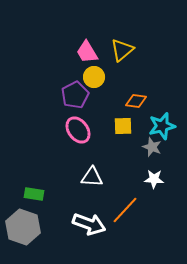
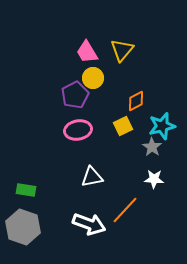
yellow triangle: rotated 10 degrees counterclockwise
yellow circle: moved 1 px left, 1 px down
orange diamond: rotated 35 degrees counterclockwise
yellow square: rotated 24 degrees counterclockwise
pink ellipse: rotated 64 degrees counterclockwise
gray star: rotated 12 degrees clockwise
white triangle: rotated 15 degrees counterclockwise
green rectangle: moved 8 px left, 4 px up
